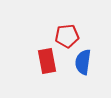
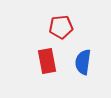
red pentagon: moved 6 px left, 9 px up
